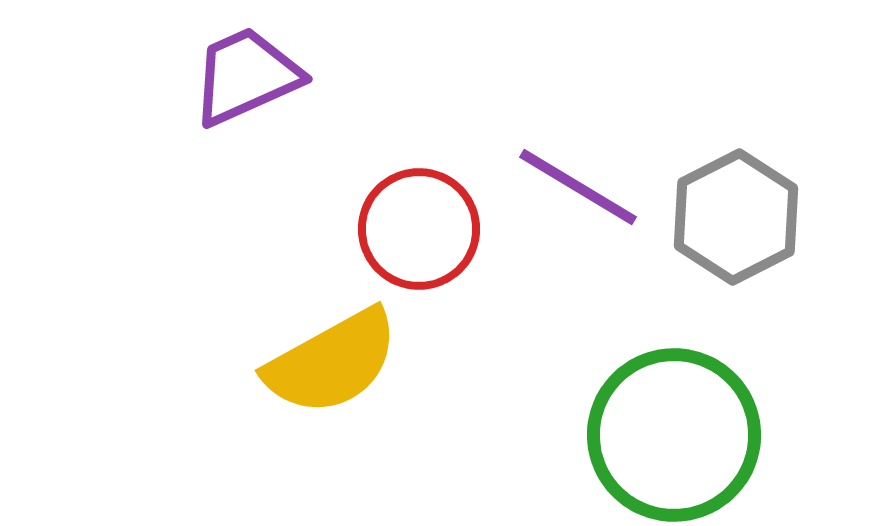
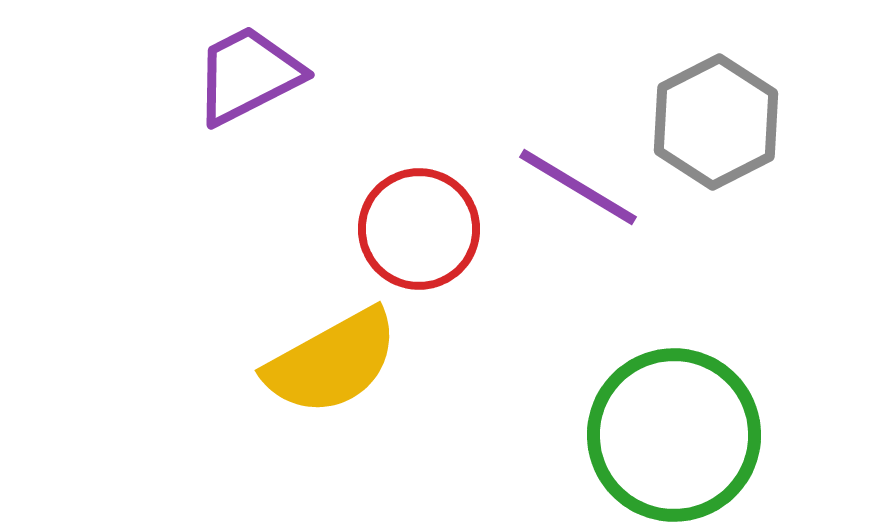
purple trapezoid: moved 2 px right, 1 px up; rotated 3 degrees counterclockwise
gray hexagon: moved 20 px left, 95 px up
